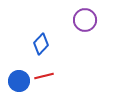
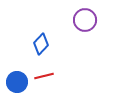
blue circle: moved 2 px left, 1 px down
